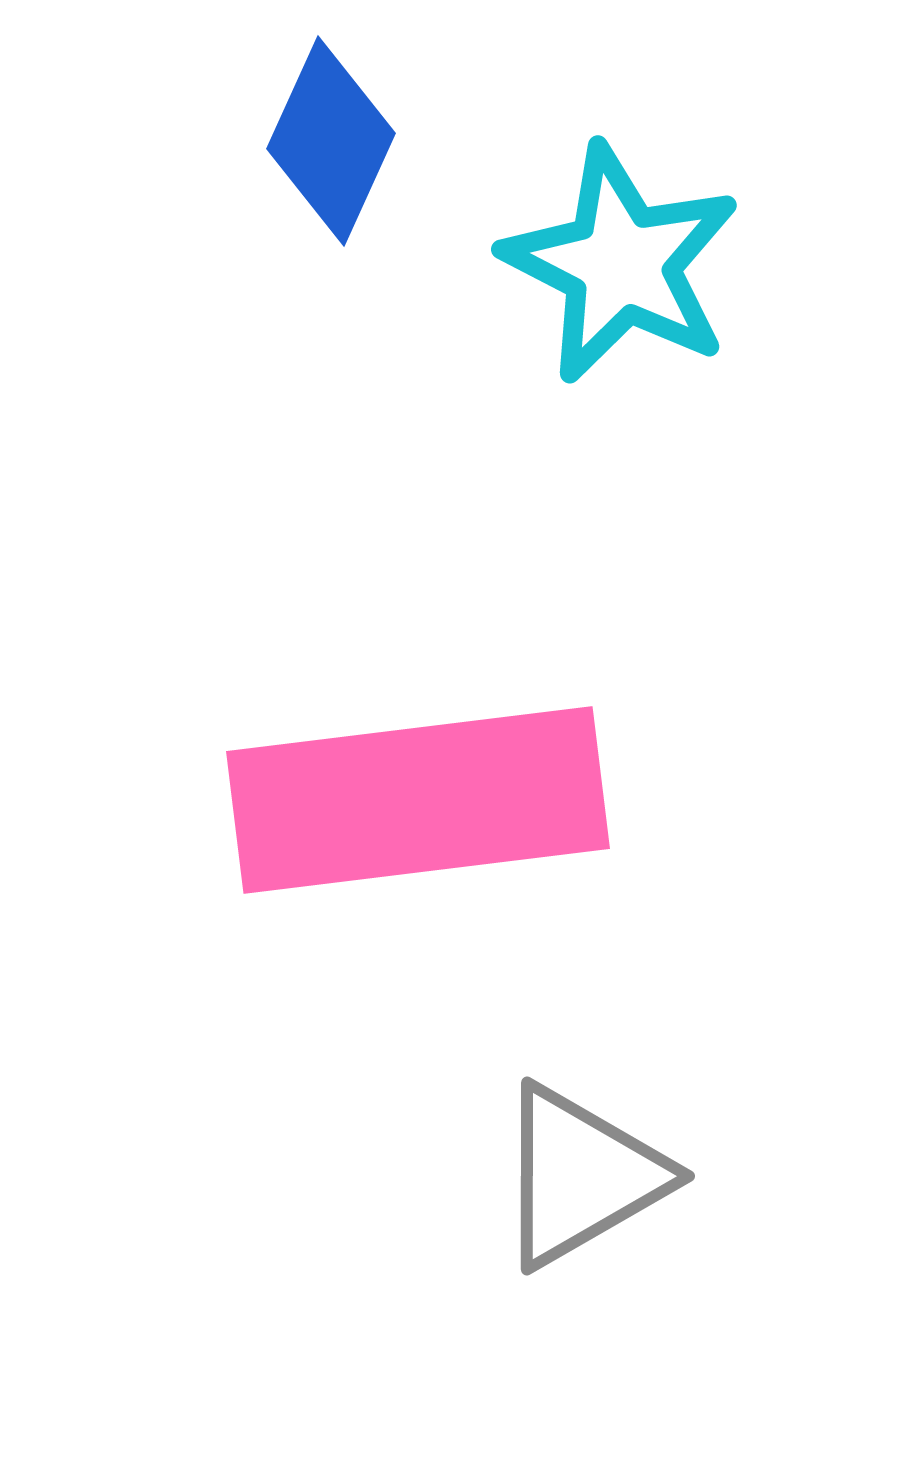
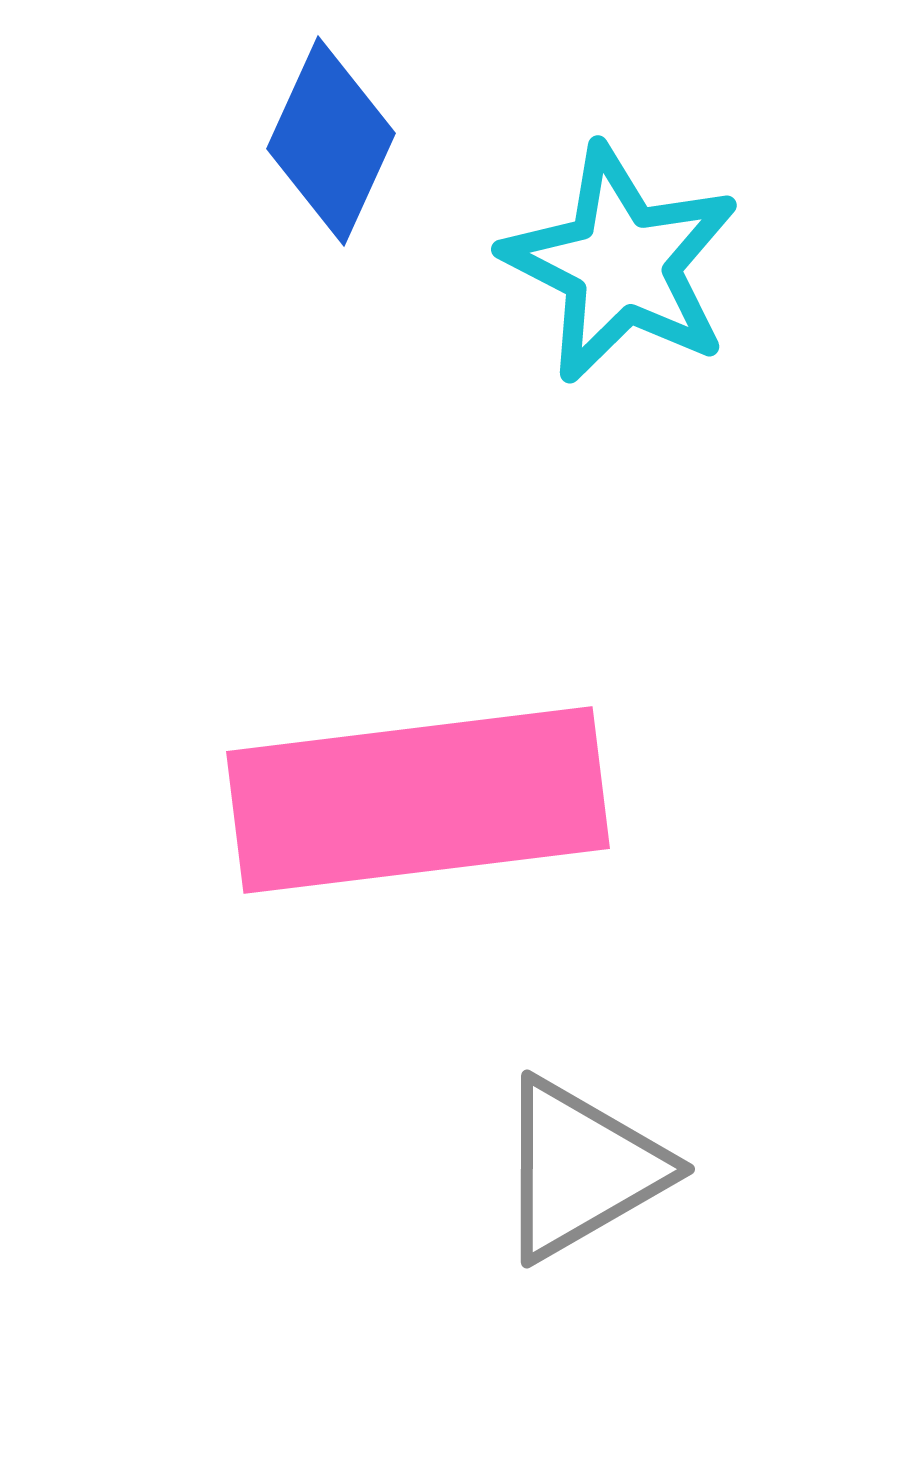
gray triangle: moved 7 px up
